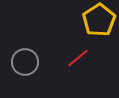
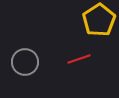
red line: moved 1 px right, 1 px down; rotated 20 degrees clockwise
